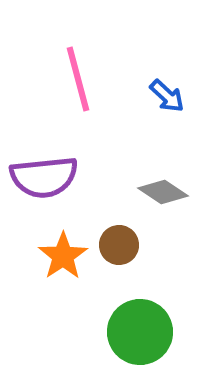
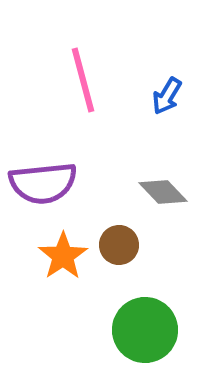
pink line: moved 5 px right, 1 px down
blue arrow: rotated 78 degrees clockwise
purple semicircle: moved 1 px left, 6 px down
gray diamond: rotated 12 degrees clockwise
green circle: moved 5 px right, 2 px up
